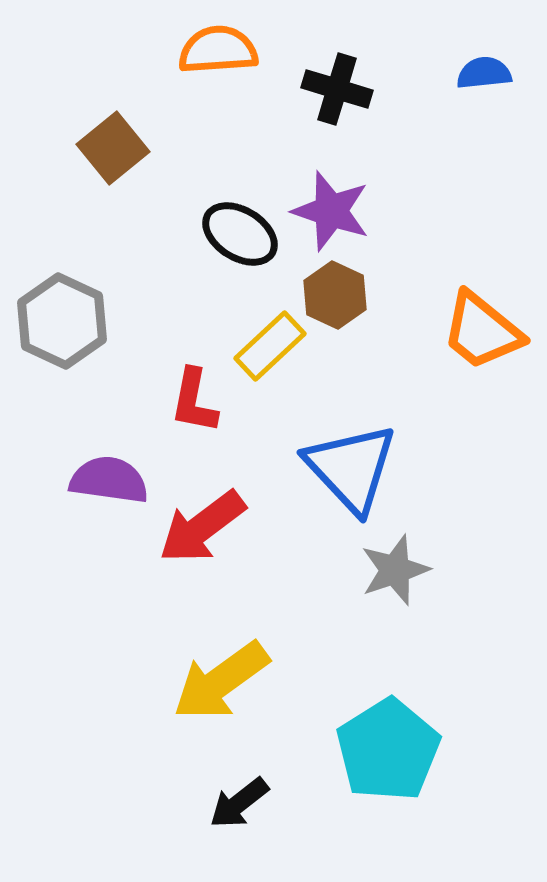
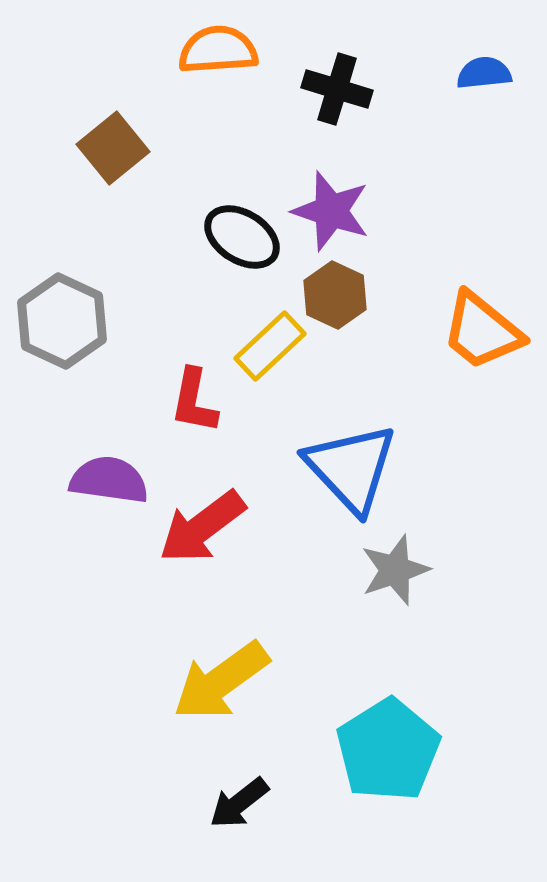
black ellipse: moved 2 px right, 3 px down
